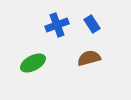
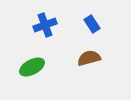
blue cross: moved 12 px left
green ellipse: moved 1 px left, 4 px down
